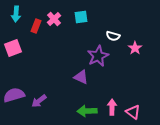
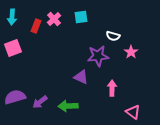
cyan arrow: moved 4 px left, 3 px down
pink star: moved 4 px left, 4 px down
purple star: rotated 20 degrees clockwise
purple semicircle: moved 1 px right, 2 px down
purple arrow: moved 1 px right, 1 px down
pink arrow: moved 19 px up
green arrow: moved 19 px left, 5 px up
